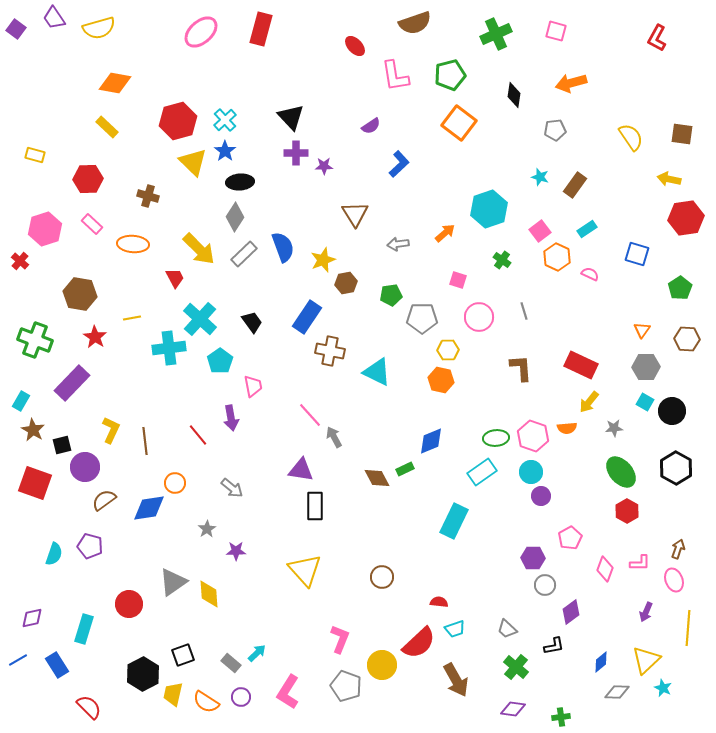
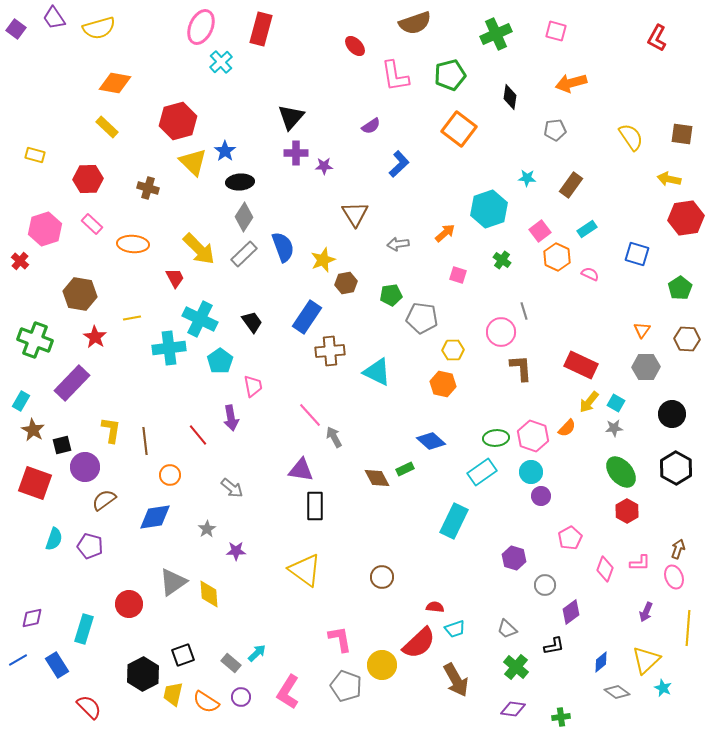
pink ellipse at (201, 32): moved 5 px up; rotated 24 degrees counterclockwise
black diamond at (514, 95): moved 4 px left, 2 px down
black triangle at (291, 117): rotated 24 degrees clockwise
cyan cross at (225, 120): moved 4 px left, 58 px up
orange square at (459, 123): moved 6 px down
cyan star at (540, 177): moved 13 px left, 1 px down; rotated 12 degrees counterclockwise
brown rectangle at (575, 185): moved 4 px left
brown cross at (148, 196): moved 8 px up
gray diamond at (235, 217): moved 9 px right
pink square at (458, 280): moved 5 px up
pink circle at (479, 317): moved 22 px right, 15 px down
gray pentagon at (422, 318): rotated 8 degrees clockwise
cyan cross at (200, 319): rotated 16 degrees counterclockwise
yellow hexagon at (448, 350): moved 5 px right
brown cross at (330, 351): rotated 16 degrees counterclockwise
orange hexagon at (441, 380): moved 2 px right, 4 px down
cyan square at (645, 402): moved 29 px left, 1 px down
black circle at (672, 411): moved 3 px down
orange semicircle at (567, 428): rotated 42 degrees counterclockwise
yellow L-shape at (111, 430): rotated 16 degrees counterclockwise
blue diamond at (431, 441): rotated 64 degrees clockwise
orange circle at (175, 483): moved 5 px left, 8 px up
blue diamond at (149, 508): moved 6 px right, 9 px down
cyan semicircle at (54, 554): moved 15 px up
purple hexagon at (533, 558): moved 19 px left; rotated 15 degrees clockwise
yellow triangle at (305, 570): rotated 12 degrees counterclockwise
pink ellipse at (674, 580): moved 3 px up
red semicircle at (439, 602): moved 4 px left, 5 px down
pink L-shape at (340, 639): rotated 32 degrees counterclockwise
gray diamond at (617, 692): rotated 35 degrees clockwise
